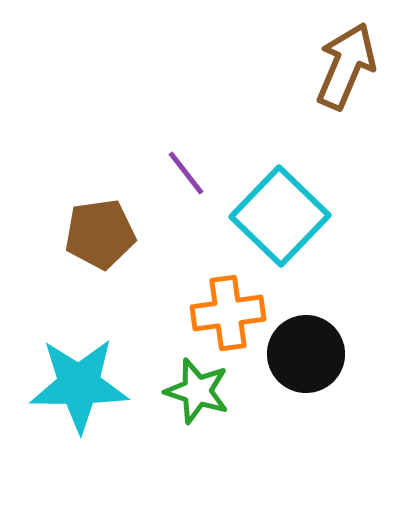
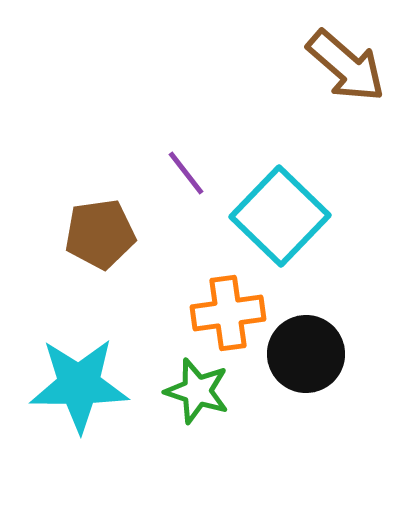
brown arrow: rotated 108 degrees clockwise
